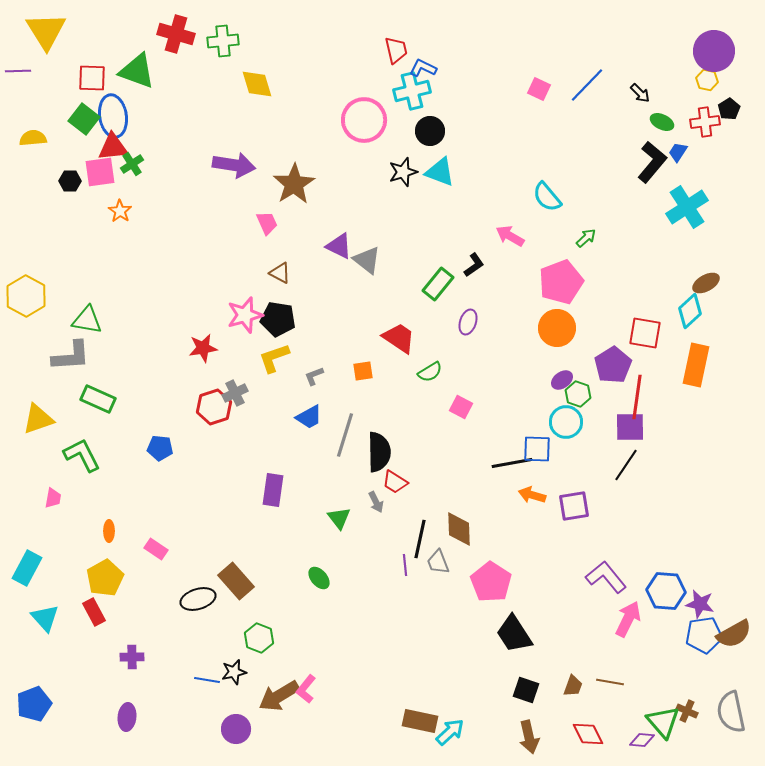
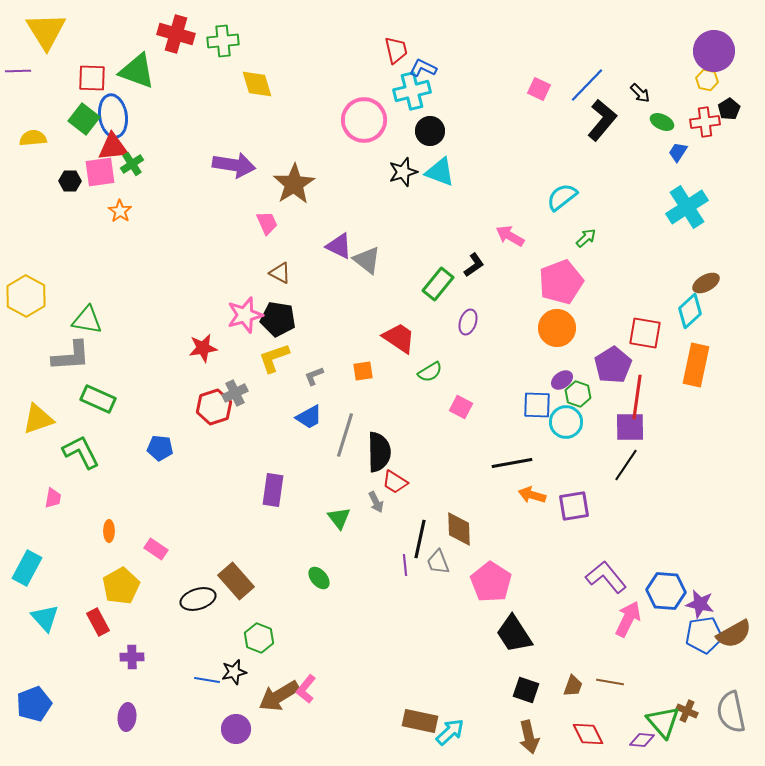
black L-shape at (652, 162): moved 50 px left, 42 px up
cyan semicircle at (547, 197): moved 15 px right; rotated 92 degrees clockwise
blue square at (537, 449): moved 44 px up
green L-shape at (82, 455): moved 1 px left, 3 px up
yellow pentagon at (105, 578): moved 16 px right, 8 px down
red rectangle at (94, 612): moved 4 px right, 10 px down
